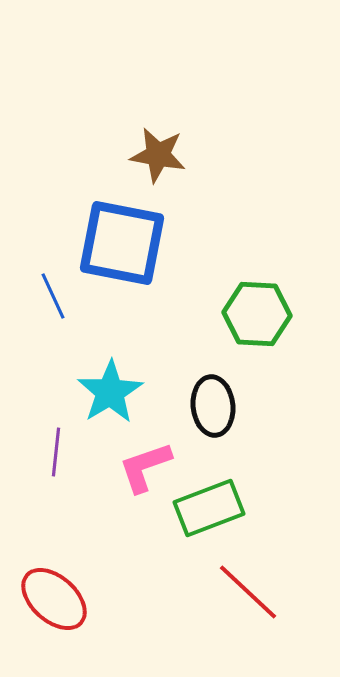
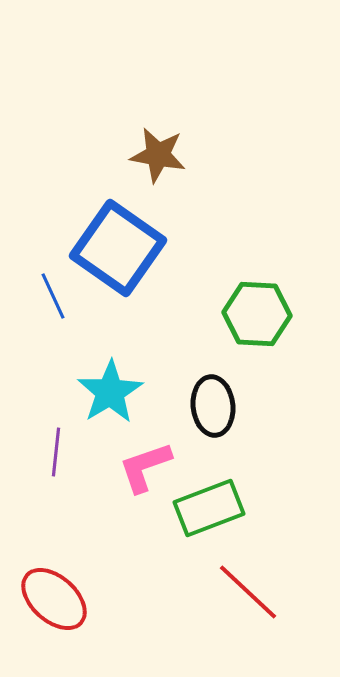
blue square: moved 4 px left, 5 px down; rotated 24 degrees clockwise
